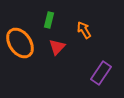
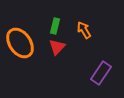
green rectangle: moved 6 px right, 6 px down
